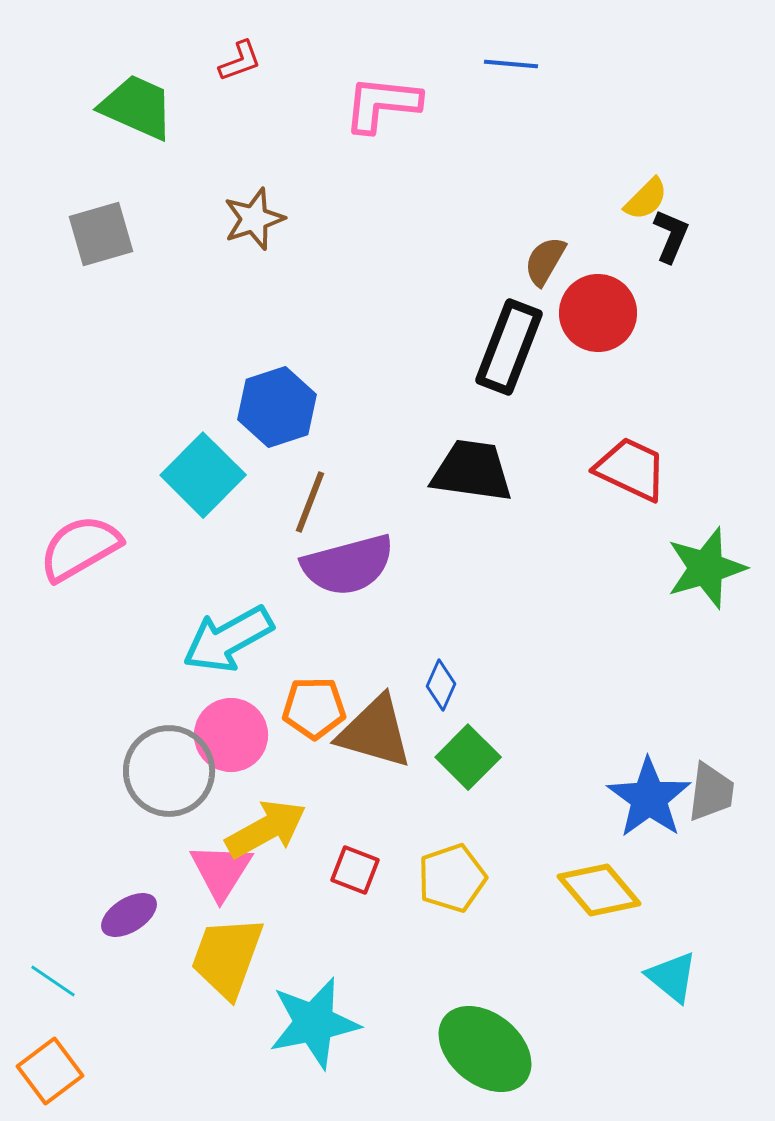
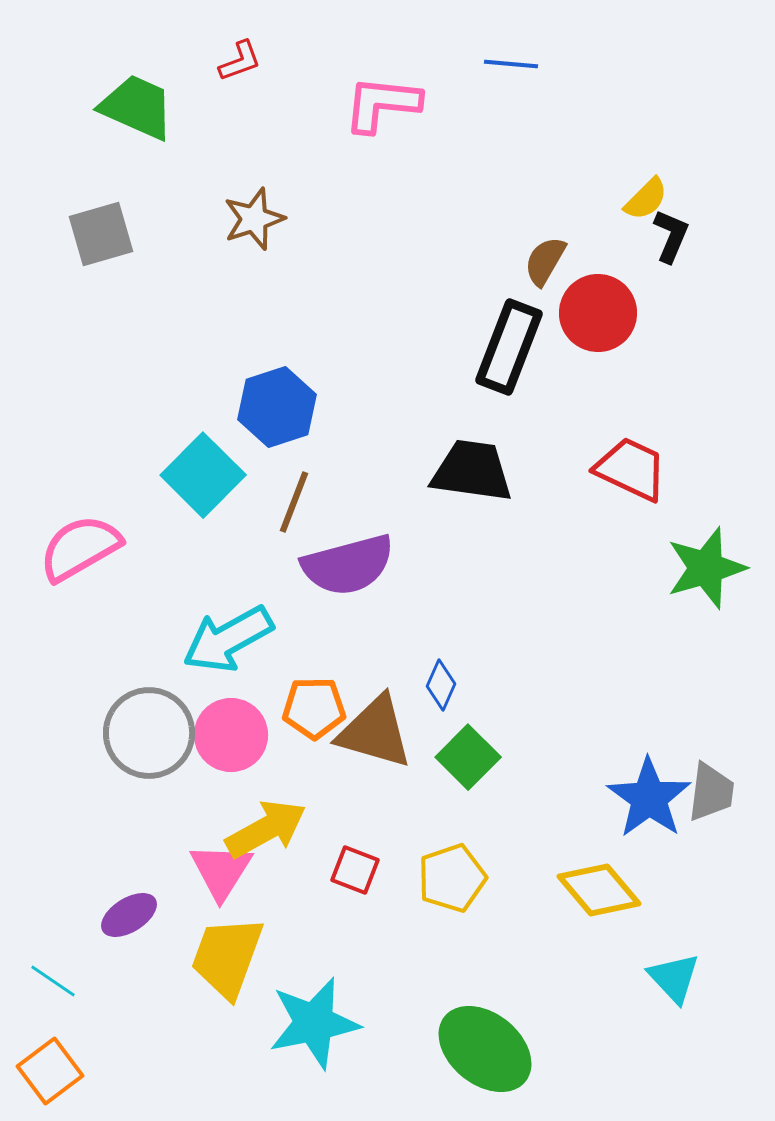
brown line: moved 16 px left
gray circle: moved 20 px left, 38 px up
cyan triangle: moved 2 px right, 1 px down; rotated 8 degrees clockwise
